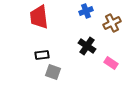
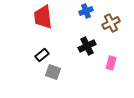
red trapezoid: moved 4 px right
brown cross: moved 1 px left
black cross: rotated 30 degrees clockwise
black rectangle: rotated 32 degrees counterclockwise
pink rectangle: rotated 72 degrees clockwise
